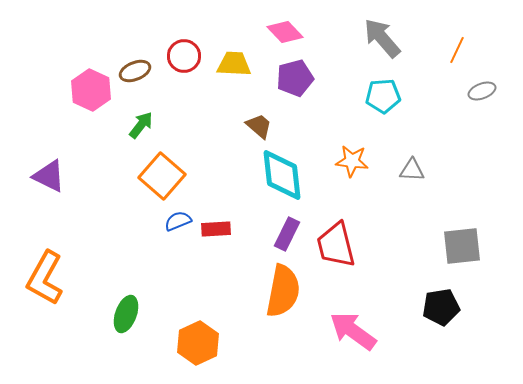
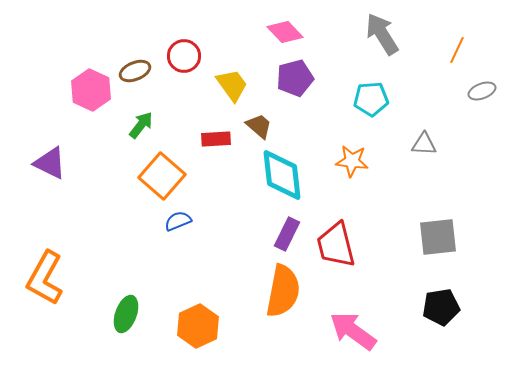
gray arrow: moved 4 px up; rotated 9 degrees clockwise
yellow trapezoid: moved 2 px left, 21 px down; rotated 51 degrees clockwise
cyan pentagon: moved 12 px left, 3 px down
gray triangle: moved 12 px right, 26 px up
purple triangle: moved 1 px right, 13 px up
red rectangle: moved 90 px up
gray square: moved 24 px left, 9 px up
orange hexagon: moved 17 px up
